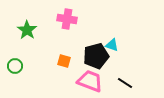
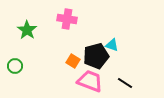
orange square: moved 9 px right; rotated 16 degrees clockwise
